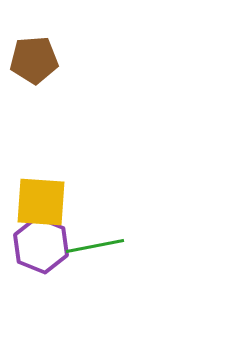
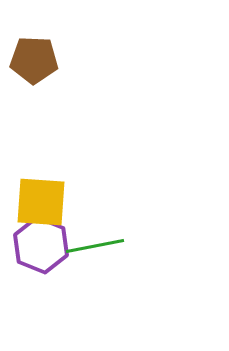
brown pentagon: rotated 6 degrees clockwise
